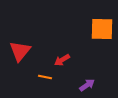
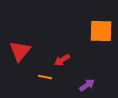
orange square: moved 1 px left, 2 px down
